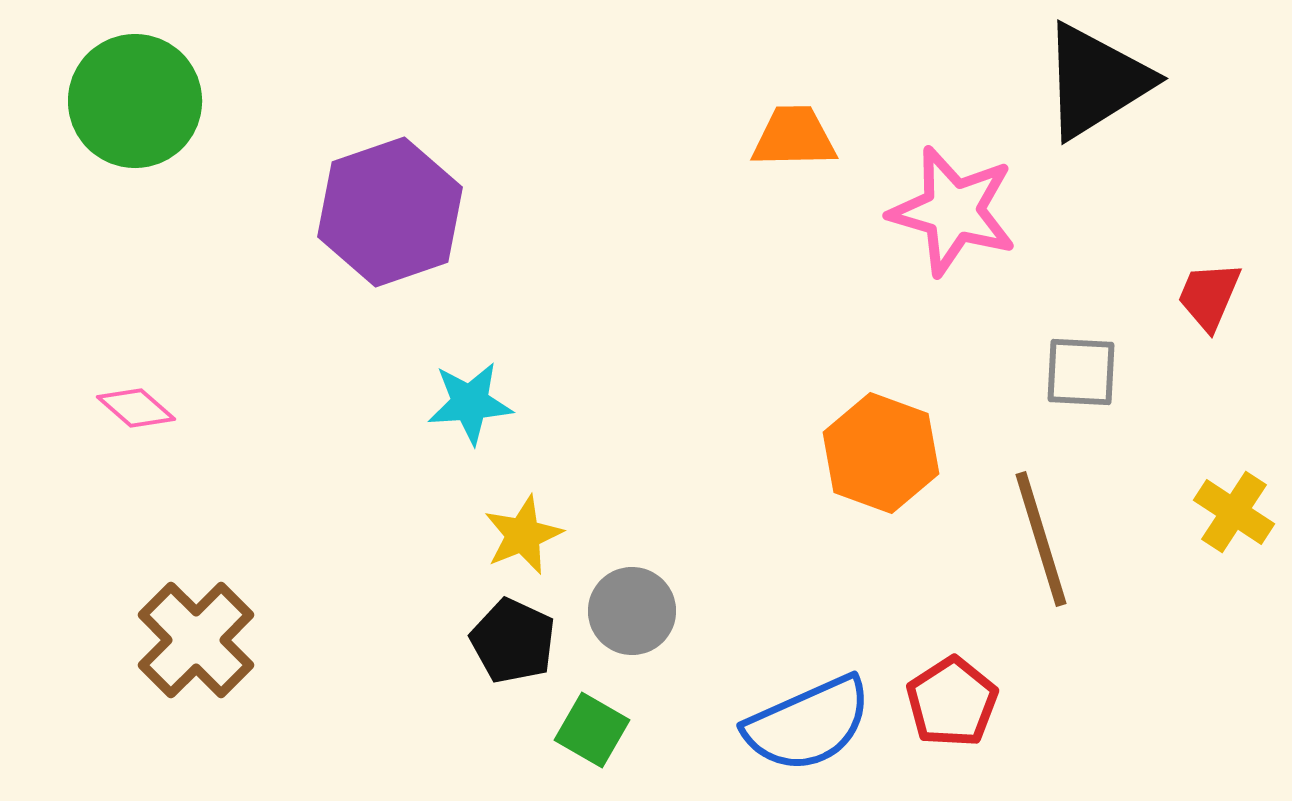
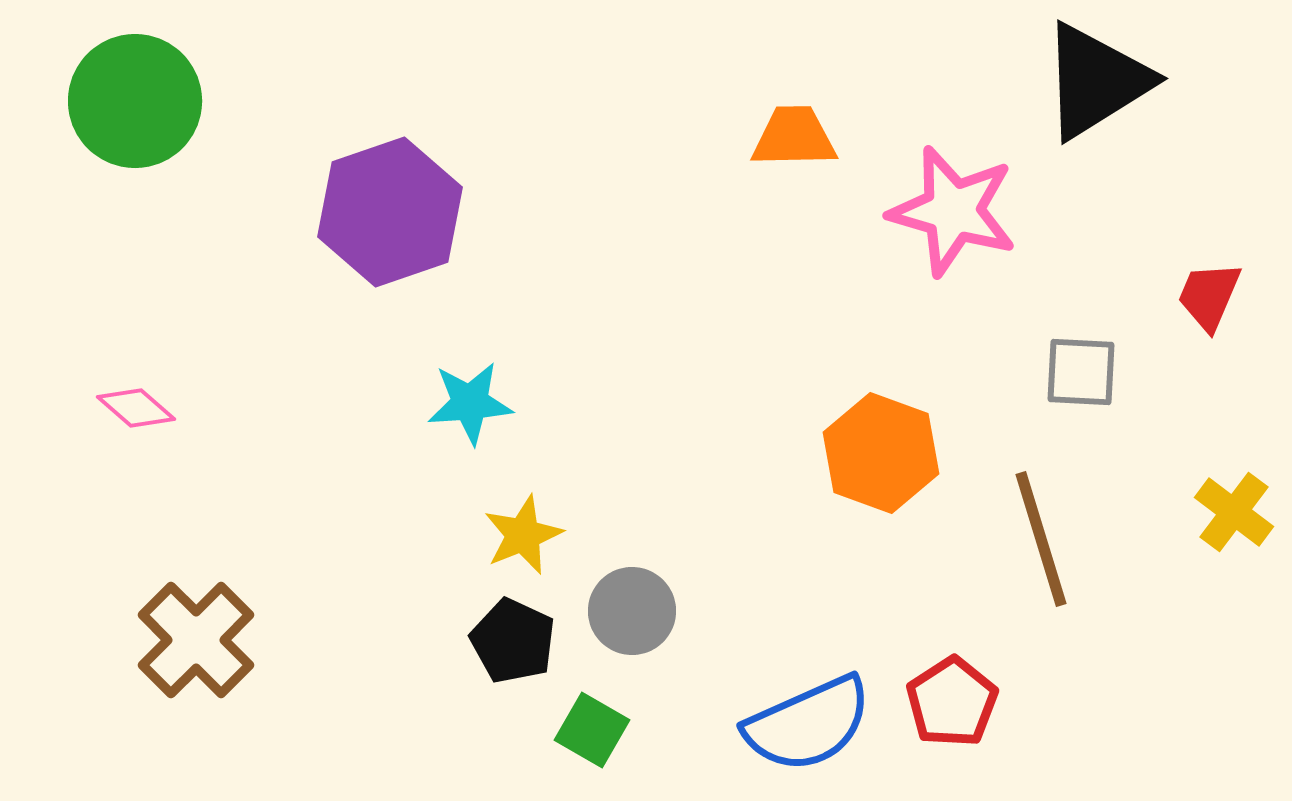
yellow cross: rotated 4 degrees clockwise
